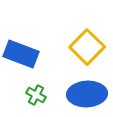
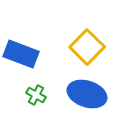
blue ellipse: rotated 21 degrees clockwise
